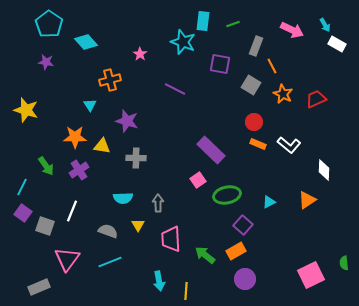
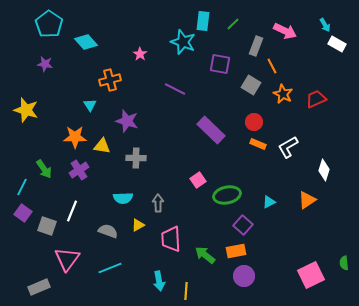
green line at (233, 24): rotated 24 degrees counterclockwise
pink arrow at (292, 30): moved 7 px left, 1 px down
purple star at (46, 62): moved 1 px left, 2 px down
white L-shape at (289, 145): moved 1 px left, 2 px down; rotated 110 degrees clockwise
purple rectangle at (211, 150): moved 20 px up
green arrow at (46, 166): moved 2 px left, 3 px down
white diamond at (324, 170): rotated 15 degrees clockwise
yellow triangle at (138, 225): rotated 32 degrees clockwise
gray square at (45, 226): moved 2 px right
orange rectangle at (236, 251): rotated 18 degrees clockwise
cyan line at (110, 262): moved 6 px down
purple circle at (245, 279): moved 1 px left, 3 px up
